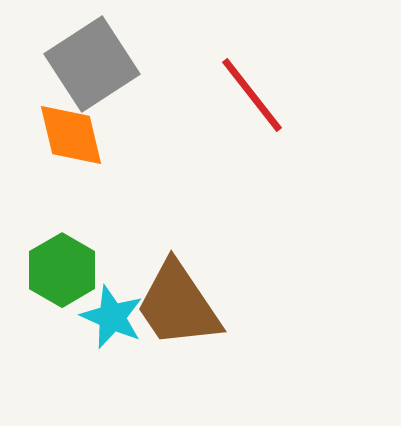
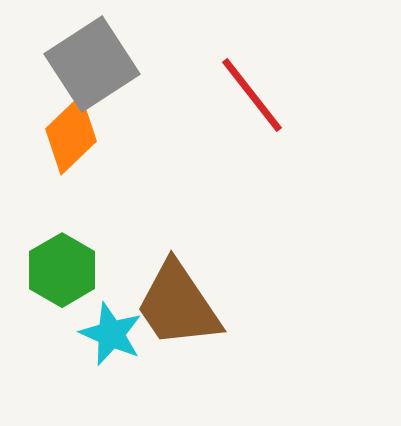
orange diamond: rotated 60 degrees clockwise
cyan star: moved 1 px left, 17 px down
